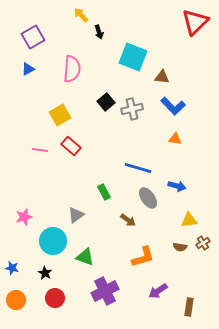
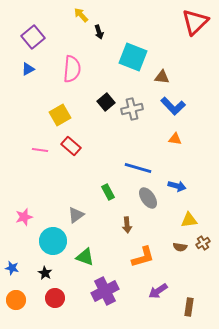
purple square: rotated 10 degrees counterclockwise
green rectangle: moved 4 px right
brown arrow: moved 1 px left, 5 px down; rotated 49 degrees clockwise
